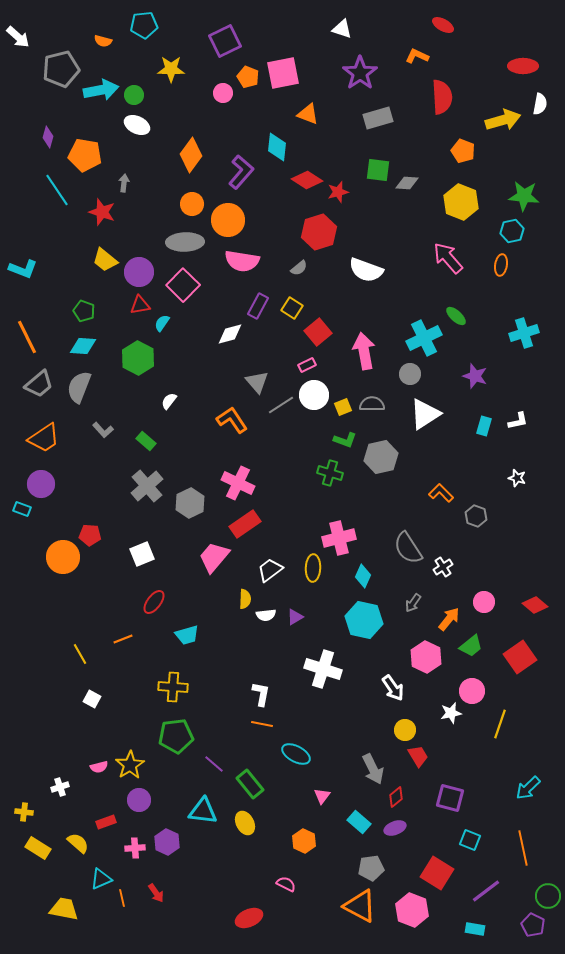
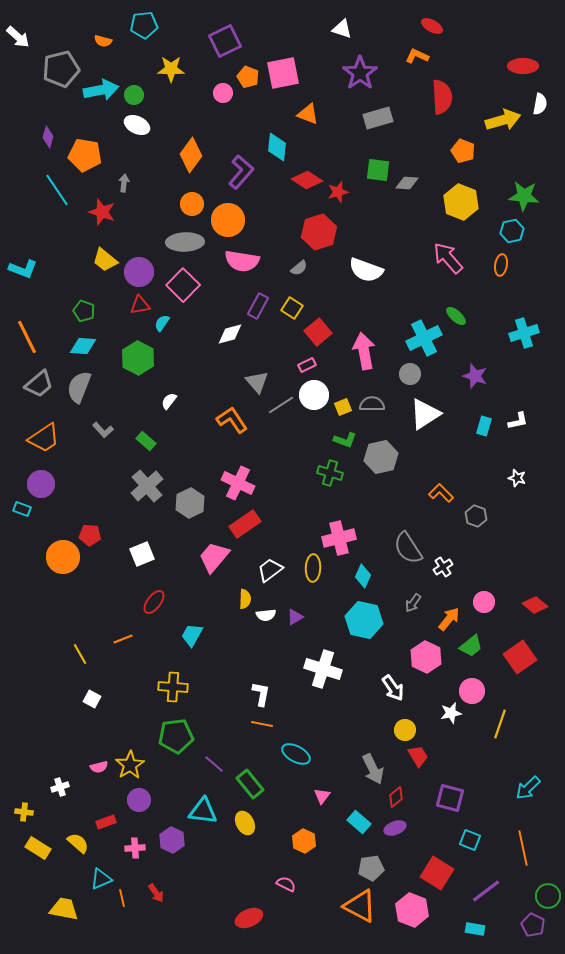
red ellipse at (443, 25): moved 11 px left, 1 px down
cyan trapezoid at (187, 635): moved 5 px right; rotated 135 degrees clockwise
purple hexagon at (167, 842): moved 5 px right, 2 px up
